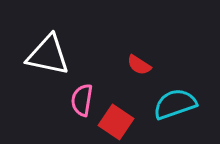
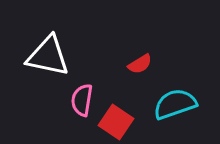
white triangle: moved 1 px down
red semicircle: moved 1 px right, 1 px up; rotated 65 degrees counterclockwise
